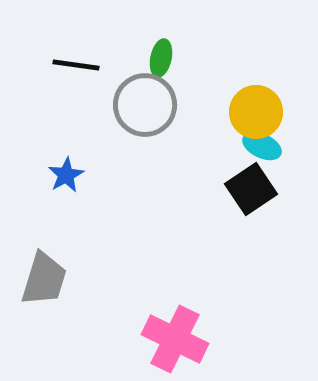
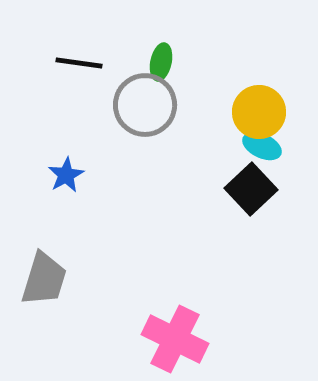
green ellipse: moved 4 px down
black line: moved 3 px right, 2 px up
yellow circle: moved 3 px right
black square: rotated 9 degrees counterclockwise
